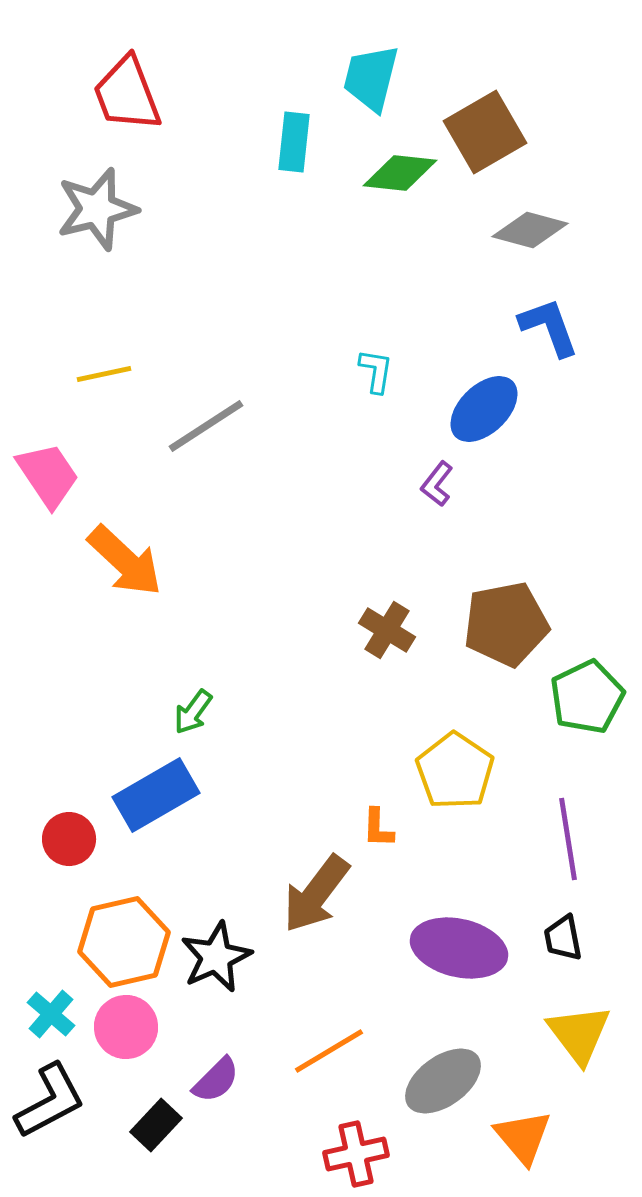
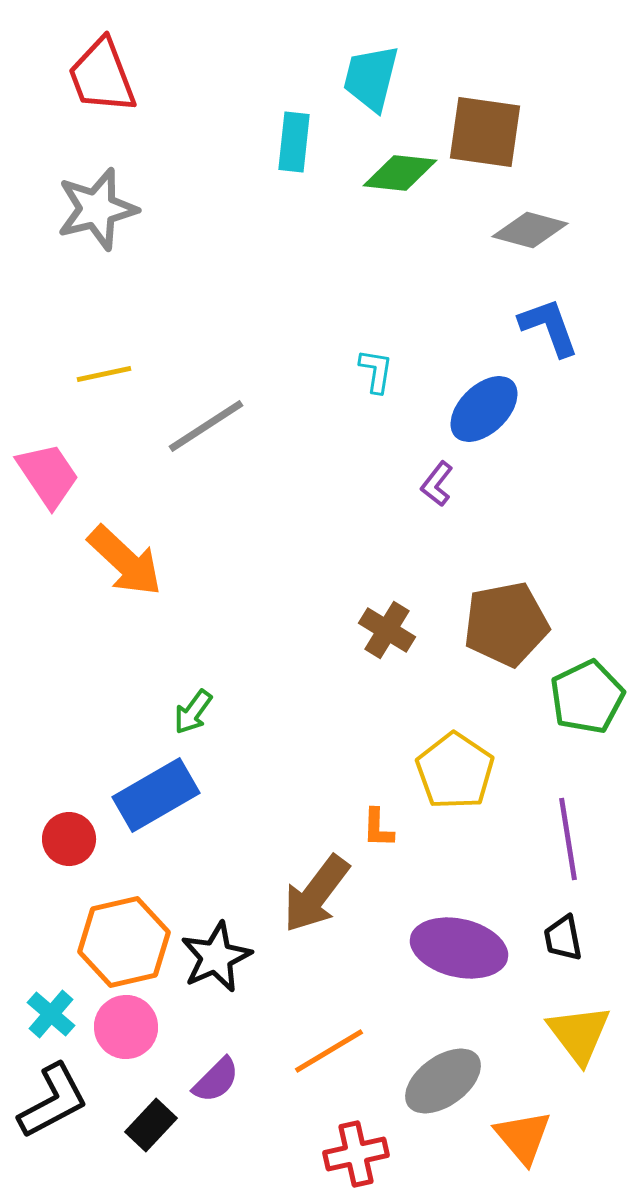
red trapezoid: moved 25 px left, 18 px up
brown square: rotated 38 degrees clockwise
black L-shape: moved 3 px right
black rectangle: moved 5 px left
